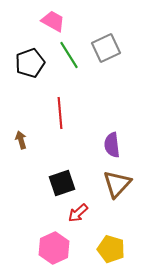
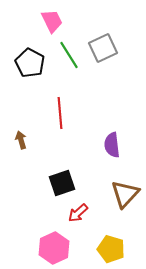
pink trapezoid: moved 1 px left; rotated 35 degrees clockwise
gray square: moved 3 px left
black pentagon: rotated 24 degrees counterclockwise
brown triangle: moved 8 px right, 10 px down
